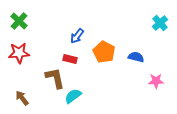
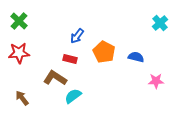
brown L-shape: rotated 45 degrees counterclockwise
